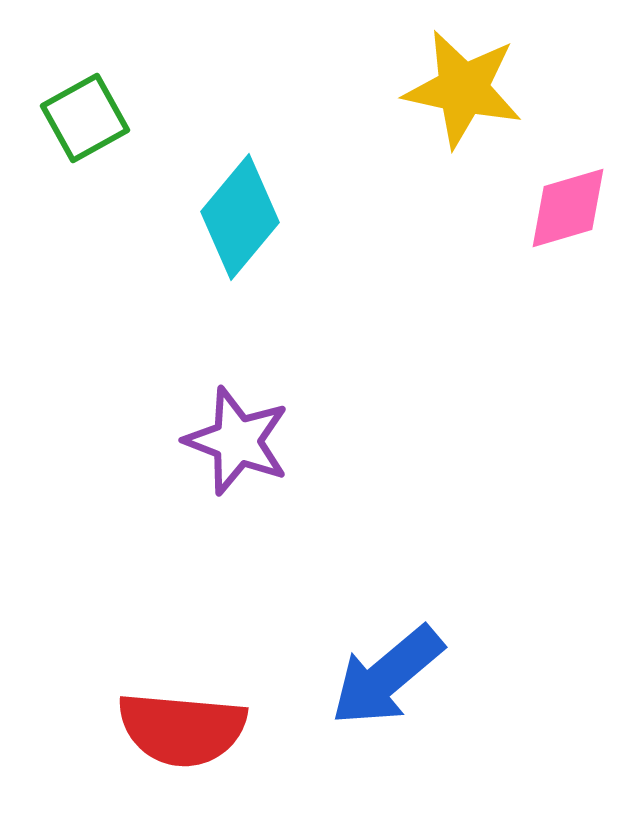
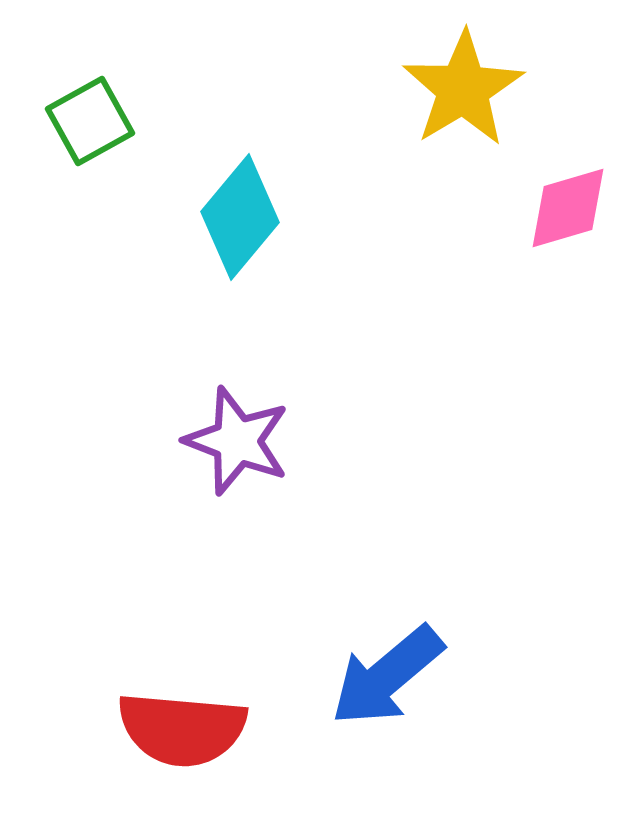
yellow star: rotated 29 degrees clockwise
green square: moved 5 px right, 3 px down
